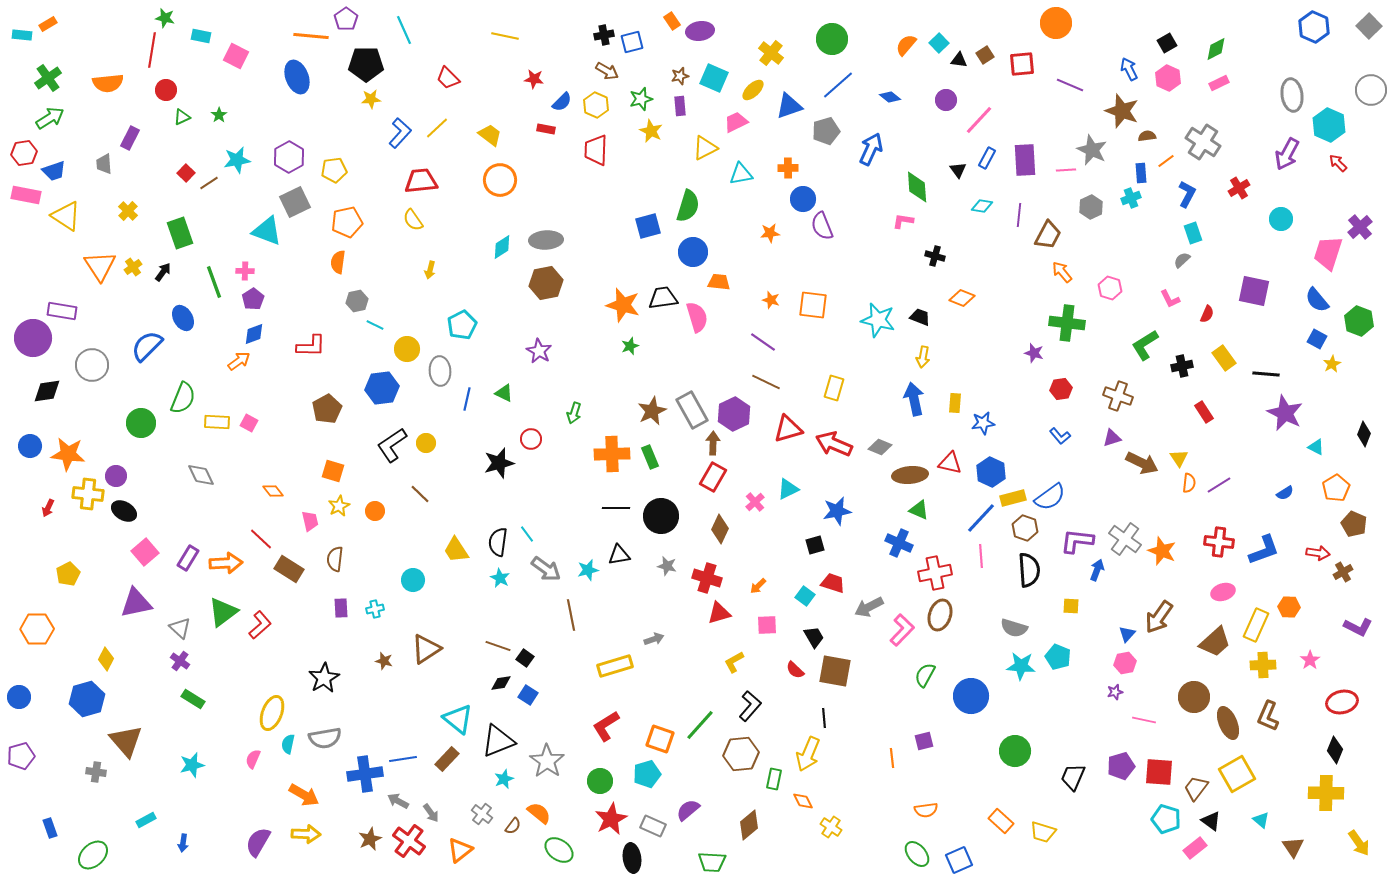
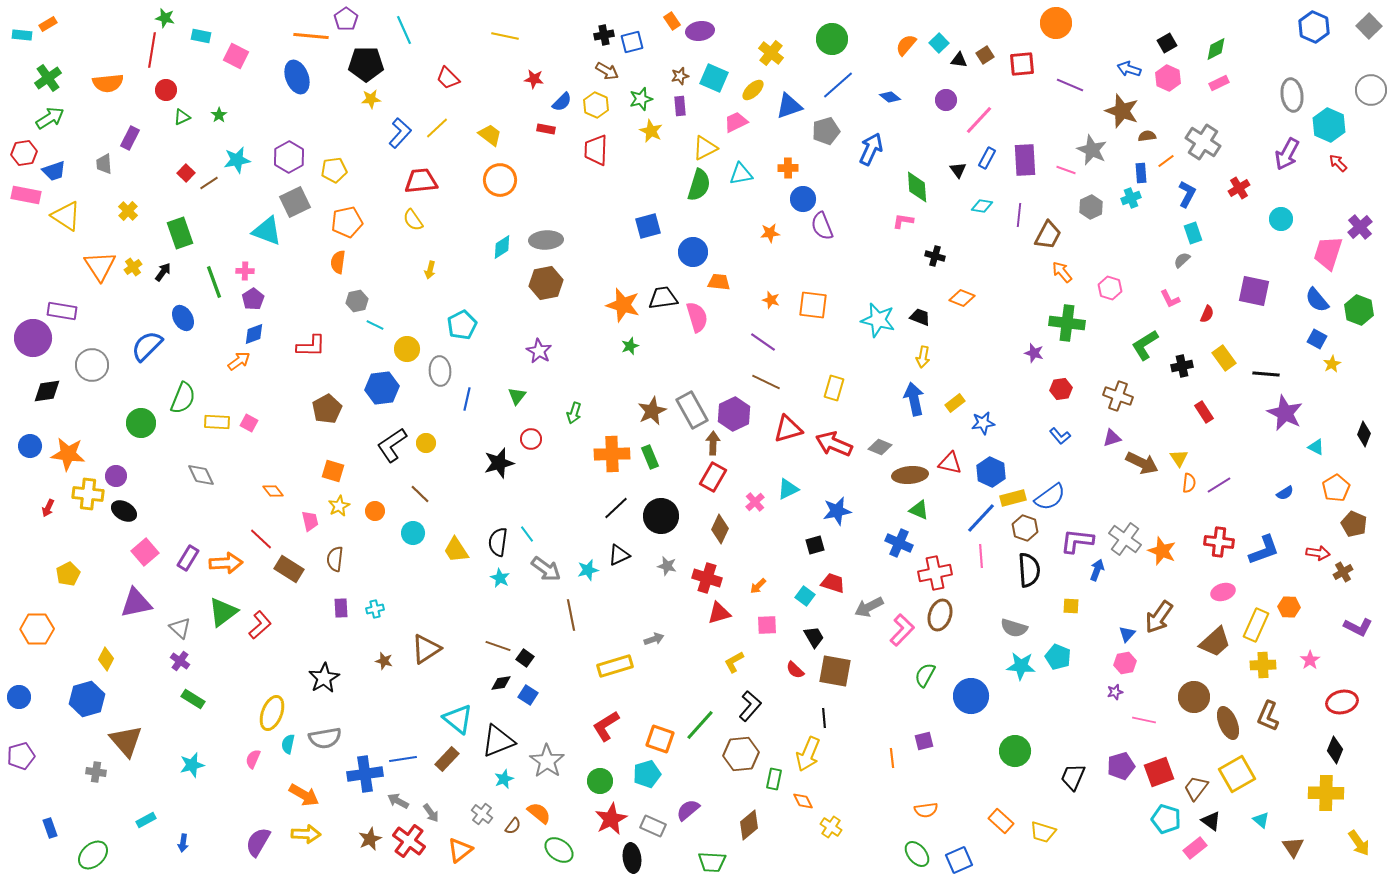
blue arrow at (1129, 69): rotated 45 degrees counterclockwise
pink line at (1066, 170): rotated 24 degrees clockwise
green semicircle at (688, 206): moved 11 px right, 21 px up
green hexagon at (1359, 321): moved 11 px up
green triangle at (504, 393): moved 13 px right, 3 px down; rotated 42 degrees clockwise
yellow rectangle at (955, 403): rotated 48 degrees clockwise
black line at (616, 508): rotated 44 degrees counterclockwise
black triangle at (619, 555): rotated 15 degrees counterclockwise
cyan circle at (413, 580): moved 47 px up
red square at (1159, 772): rotated 24 degrees counterclockwise
